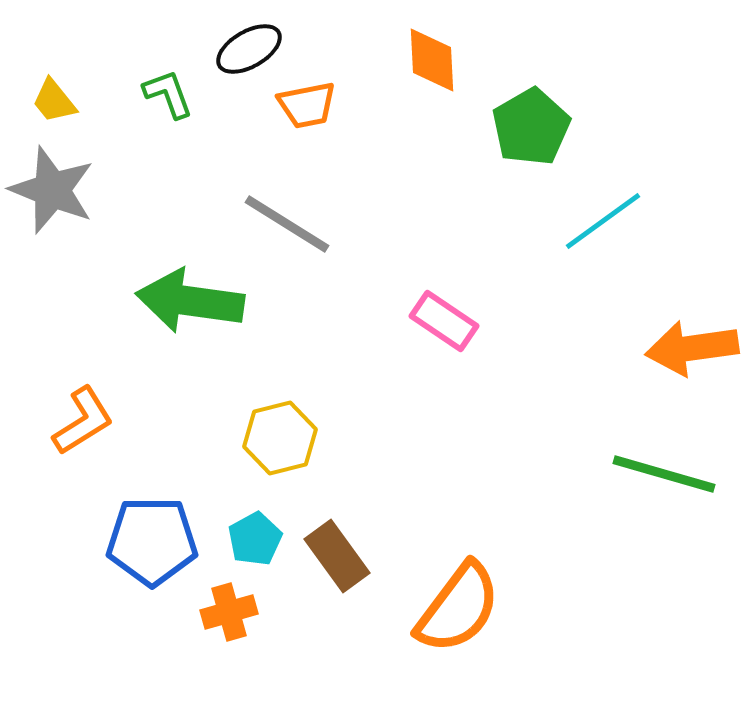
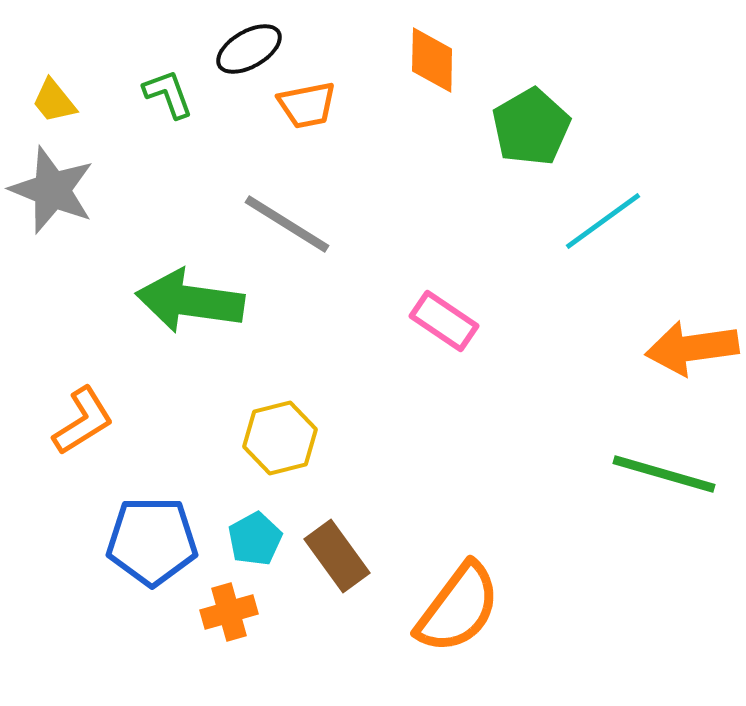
orange diamond: rotated 4 degrees clockwise
